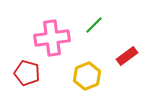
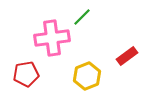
green line: moved 12 px left, 8 px up
red pentagon: moved 1 px left, 1 px down; rotated 25 degrees counterclockwise
